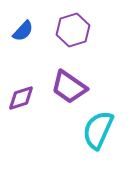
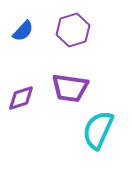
purple trapezoid: moved 1 px right, 1 px down; rotated 27 degrees counterclockwise
